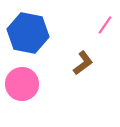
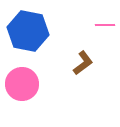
pink line: rotated 54 degrees clockwise
blue hexagon: moved 2 px up
